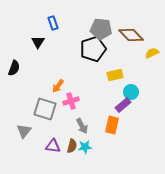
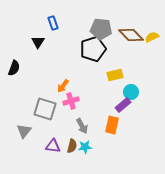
yellow semicircle: moved 16 px up
orange arrow: moved 5 px right
